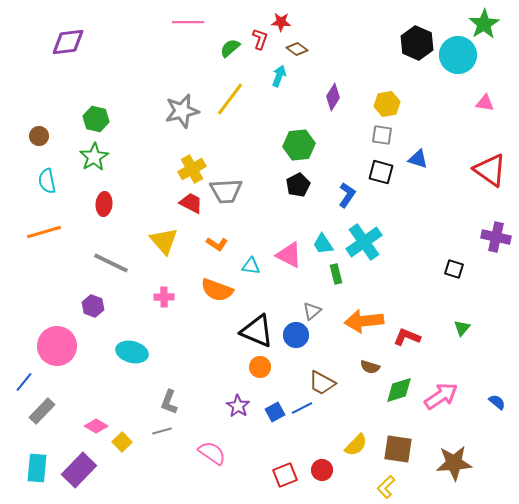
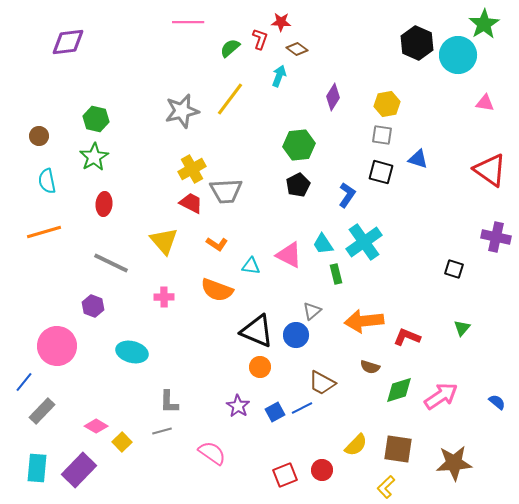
gray L-shape at (169, 402): rotated 20 degrees counterclockwise
